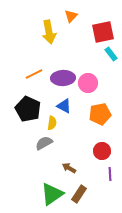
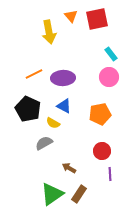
orange triangle: rotated 24 degrees counterclockwise
red square: moved 6 px left, 13 px up
pink circle: moved 21 px right, 6 px up
yellow semicircle: moved 1 px right; rotated 112 degrees clockwise
